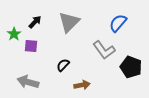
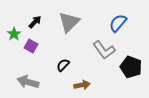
purple square: rotated 24 degrees clockwise
